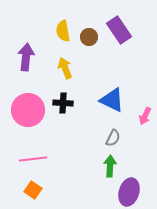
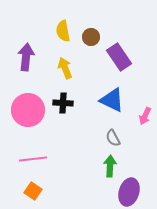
purple rectangle: moved 27 px down
brown circle: moved 2 px right
gray semicircle: rotated 126 degrees clockwise
orange square: moved 1 px down
